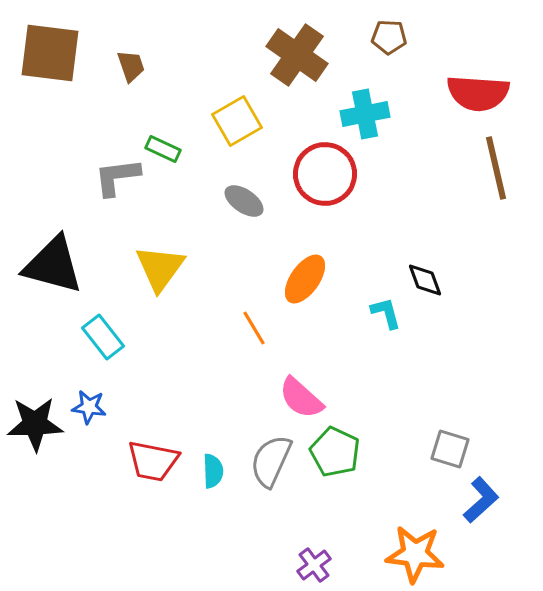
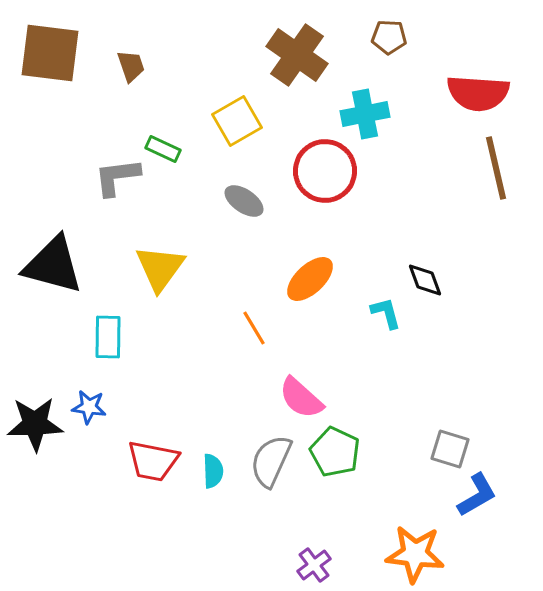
red circle: moved 3 px up
orange ellipse: moved 5 px right; rotated 12 degrees clockwise
cyan rectangle: moved 5 px right; rotated 39 degrees clockwise
blue L-shape: moved 4 px left, 5 px up; rotated 12 degrees clockwise
